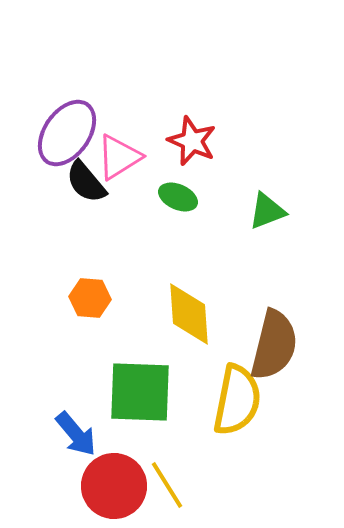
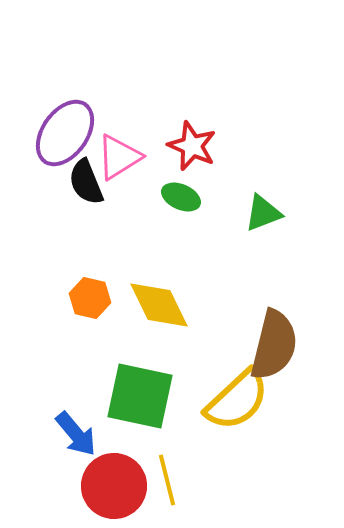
purple ellipse: moved 2 px left
red star: moved 5 px down
black semicircle: rotated 18 degrees clockwise
green ellipse: moved 3 px right
green triangle: moved 4 px left, 2 px down
orange hexagon: rotated 9 degrees clockwise
yellow diamond: moved 30 px left, 9 px up; rotated 22 degrees counterclockwise
green square: moved 4 px down; rotated 10 degrees clockwise
yellow semicircle: rotated 36 degrees clockwise
yellow line: moved 5 px up; rotated 18 degrees clockwise
